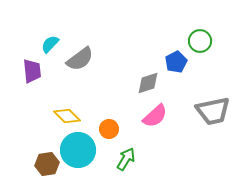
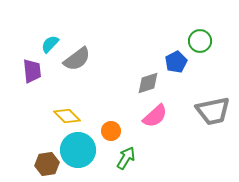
gray semicircle: moved 3 px left
orange circle: moved 2 px right, 2 px down
green arrow: moved 1 px up
